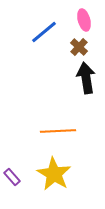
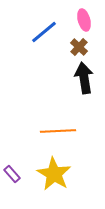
black arrow: moved 2 px left
purple rectangle: moved 3 px up
